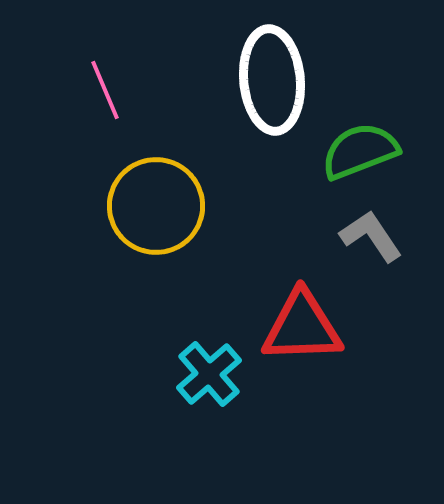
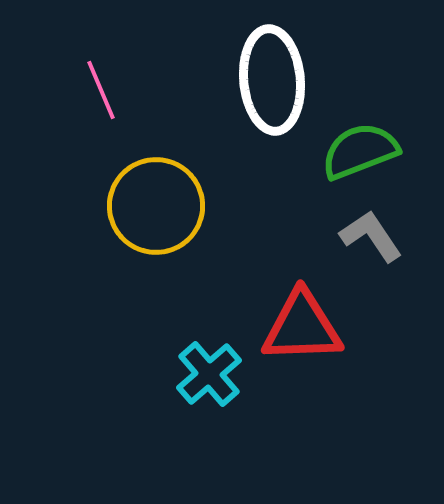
pink line: moved 4 px left
